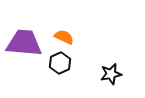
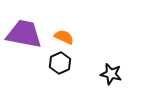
purple trapezoid: moved 9 px up; rotated 6 degrees clockwise
black star: rotated 25 degrees clockwise
